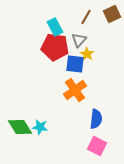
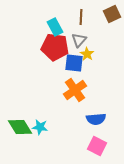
brown line: moved 5 px left; rotated 28 degrees counterclockwise
blue square: moved 1 px left, 1 px up
blue semicircle: rotated 78 degrees clockwise
